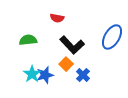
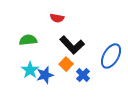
blue ellipse: moved 1 px left, 19 px down
cyan star: moved 2 px left, 4 px up
